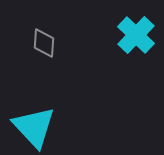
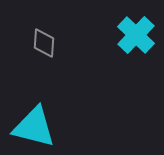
cyan triangle: rotated 33 degrees counterclockwise
